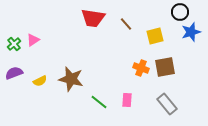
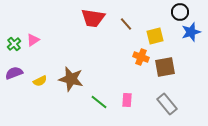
orange cross: moved 11 px up
